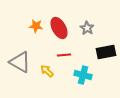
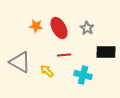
black rectangle: rotated 12 degrees clockwise
